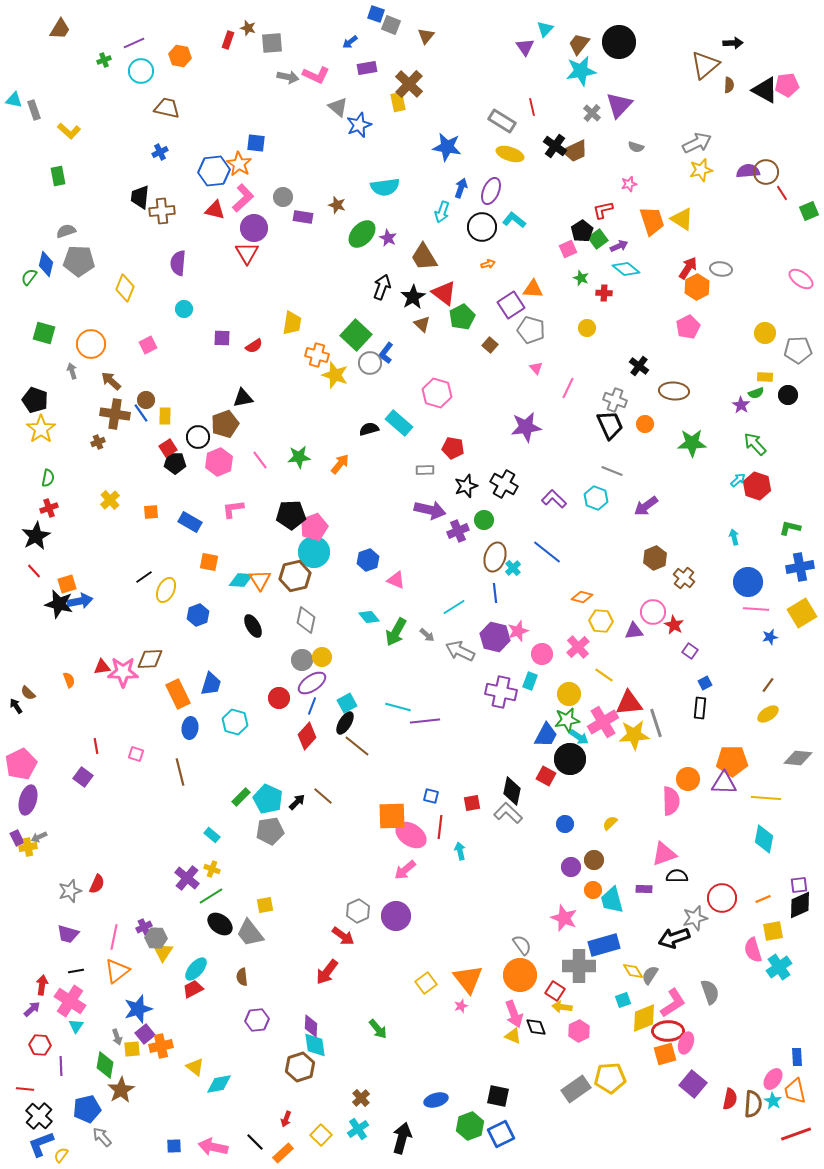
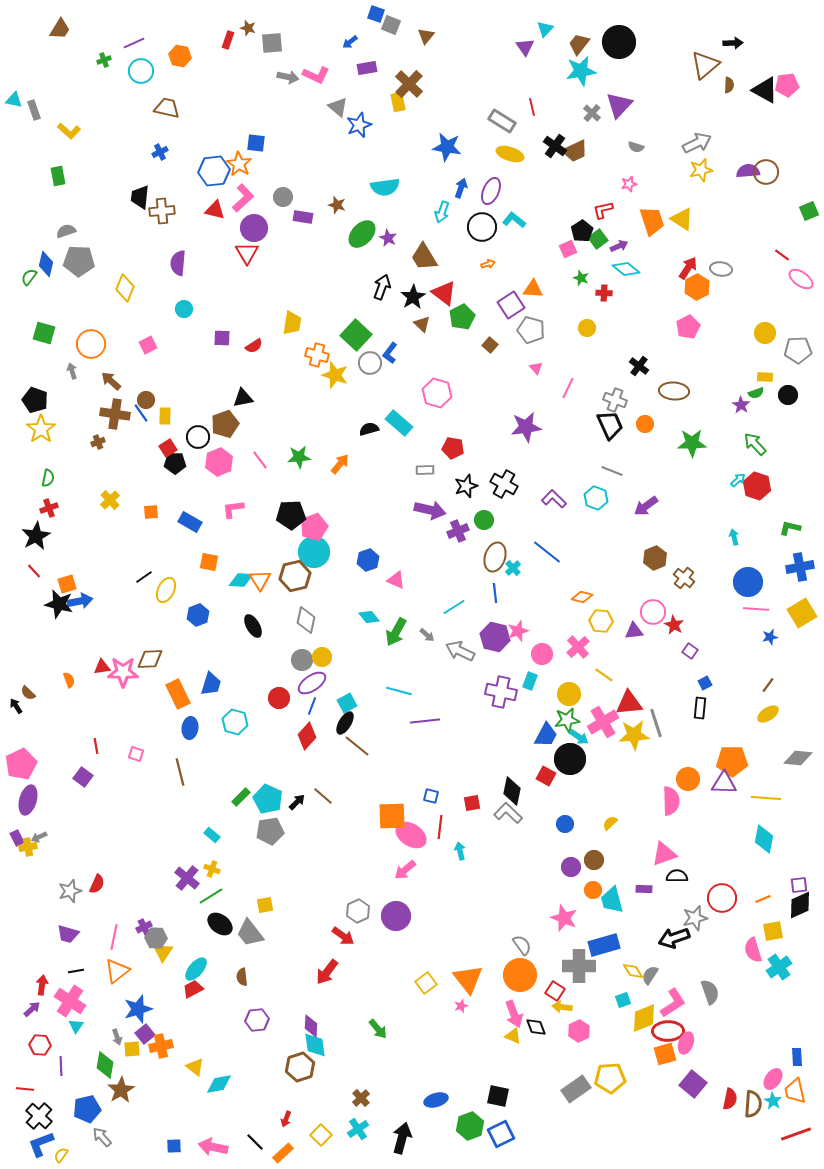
red line at (782, 193): moved 62 px down; rotated 21 degrees counterclockwise
blue L-shape at (386, 353): moved 4 px right
cyan line at (398, 707): moved 1 px right, 16 px up
